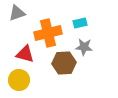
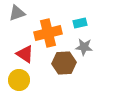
red triangle: rotated 18 degrees clockwise
